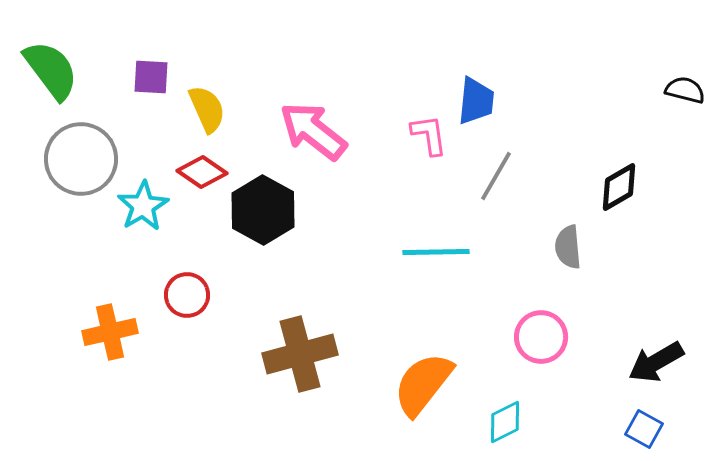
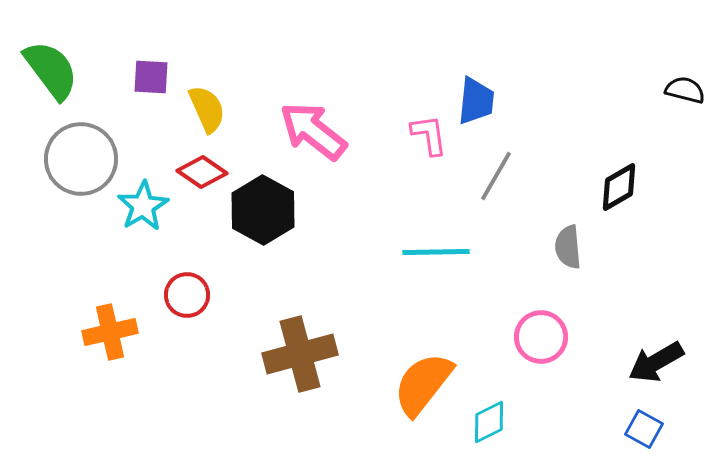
cyan diamond: moved 16 px left
